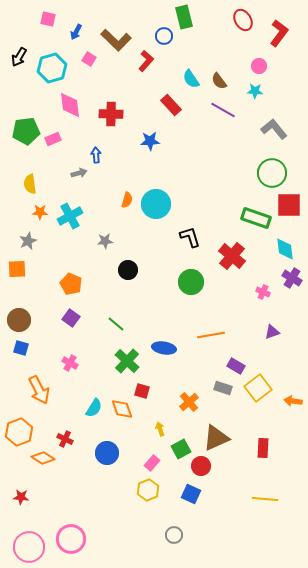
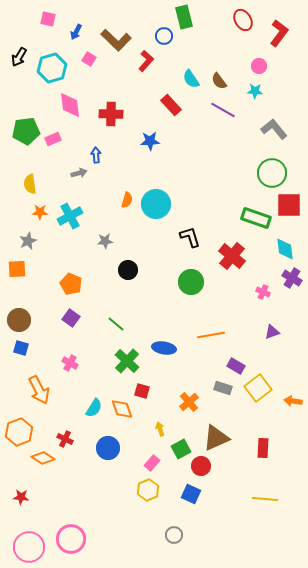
blue circle at (107, 453): moved 1 px right, 5 px up
